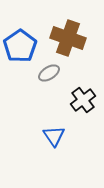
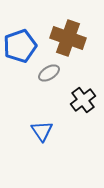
blue pentagon: rotated 16 degrees clockwise
blue triangle: moved 12 px left, 5 px up
